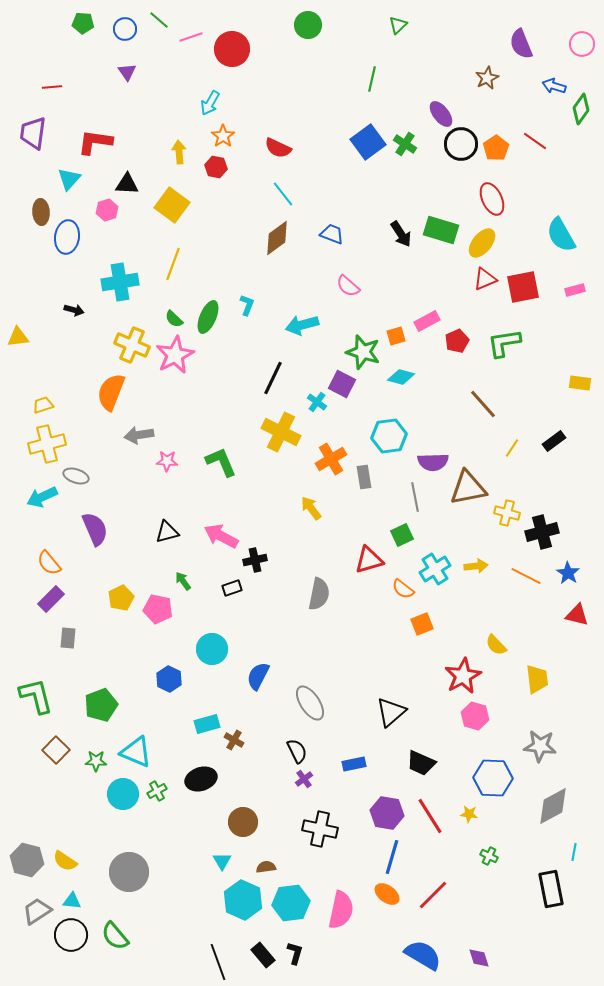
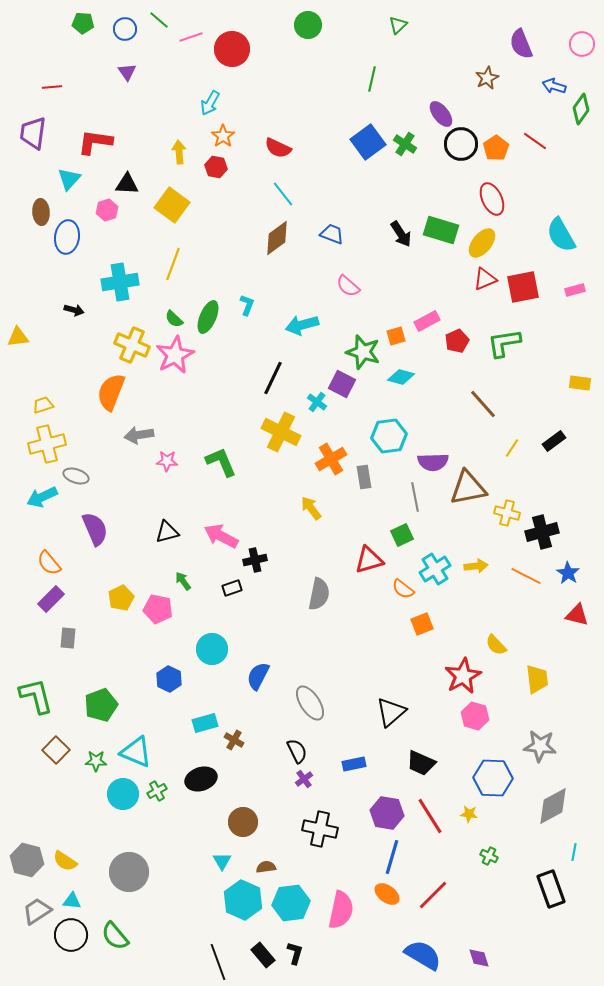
cyan rectangle at (207, 724): moved 2 px left, 1 px up
black rectangle at (551, 889): rotated 9 degrees counterclockwise
